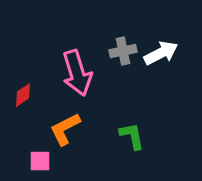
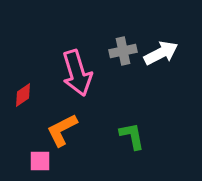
orange L-shape: moved 3 px left, 1 px down
